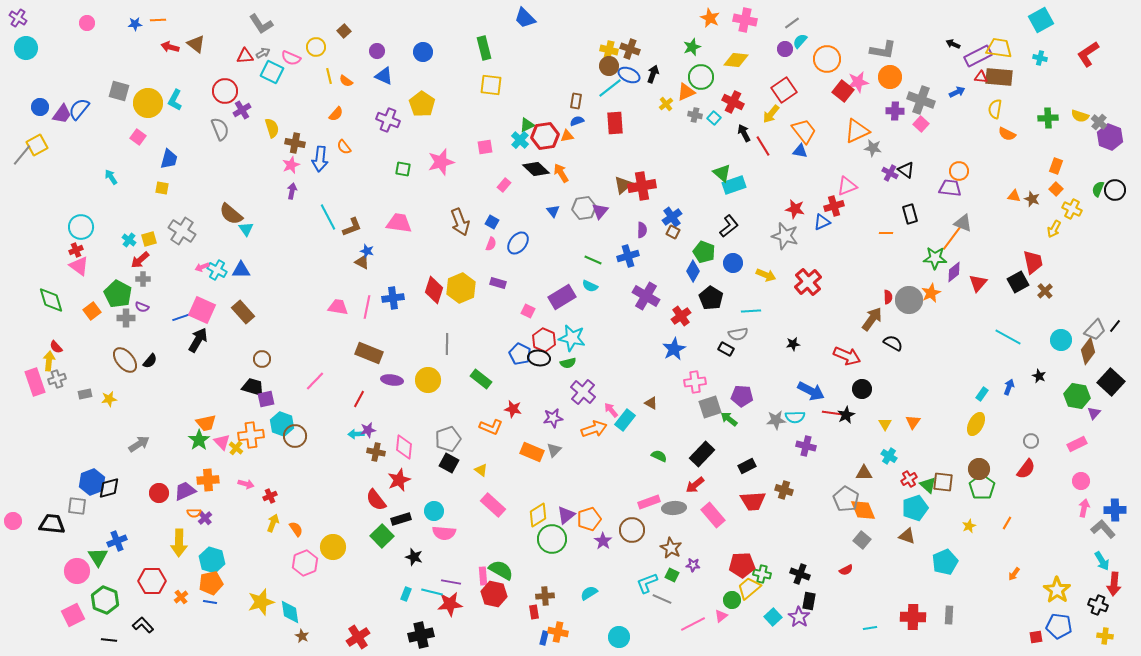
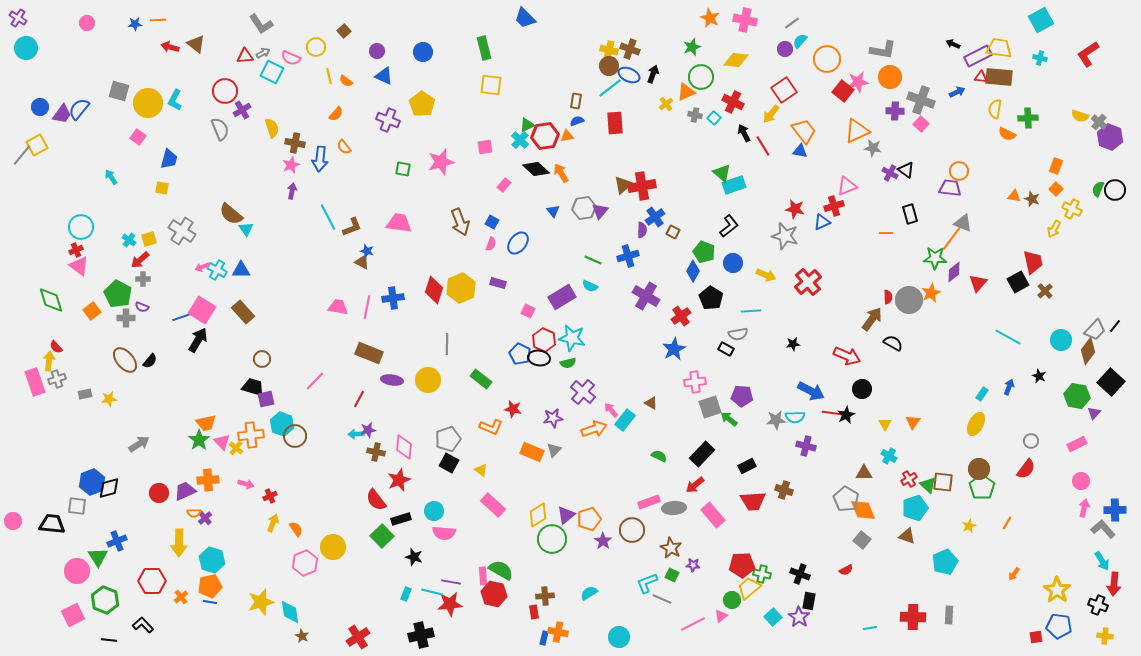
green cross at (1048, 118): moved 20 px left
blue cross at (672, 217): moved 17 px left
pink square at (202, 310): rotated 8 degrees clockwise
orange pentagon at (211, 583): moved 1 px left, 3 px down
